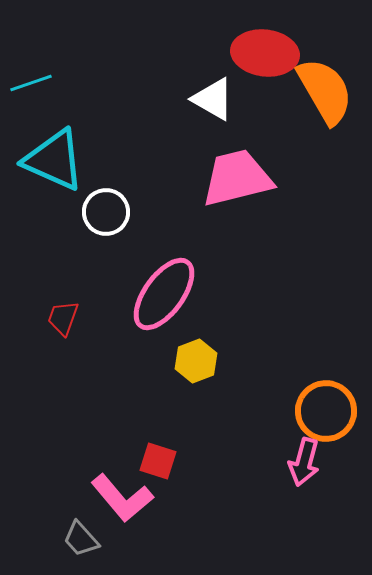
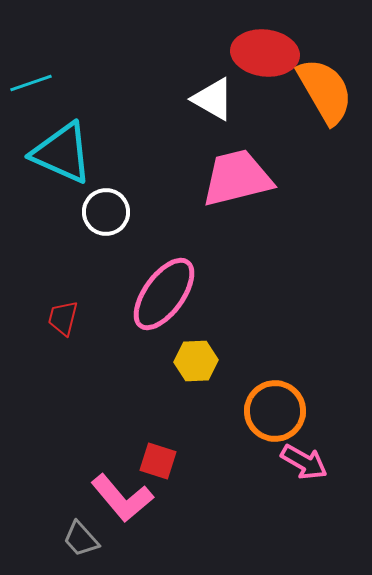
cyan triangle: moved 8 px right, 7 px up
red trapezoid: rotated 6 degrees counterclockwise
yellow hexagon: rotated 18 degrees clockwise
orange circle: moved 51 px left
pink arrow: rotated 75 degrees counterclockwise
